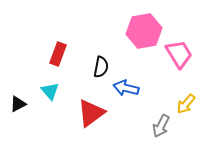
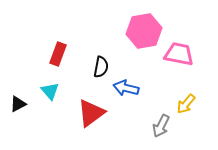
pink trapezoid: rotated 48 degrees counterclockwise
